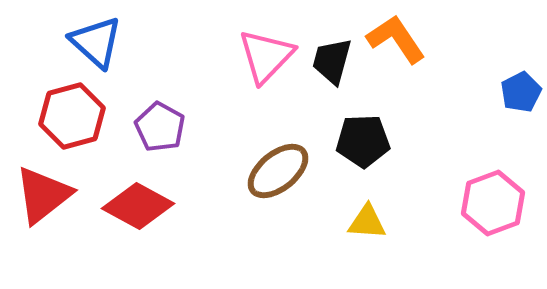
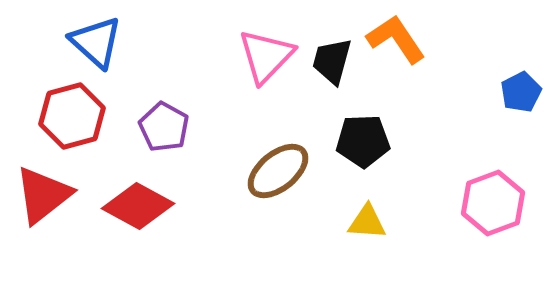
purple pentagon: moved 4 px right
